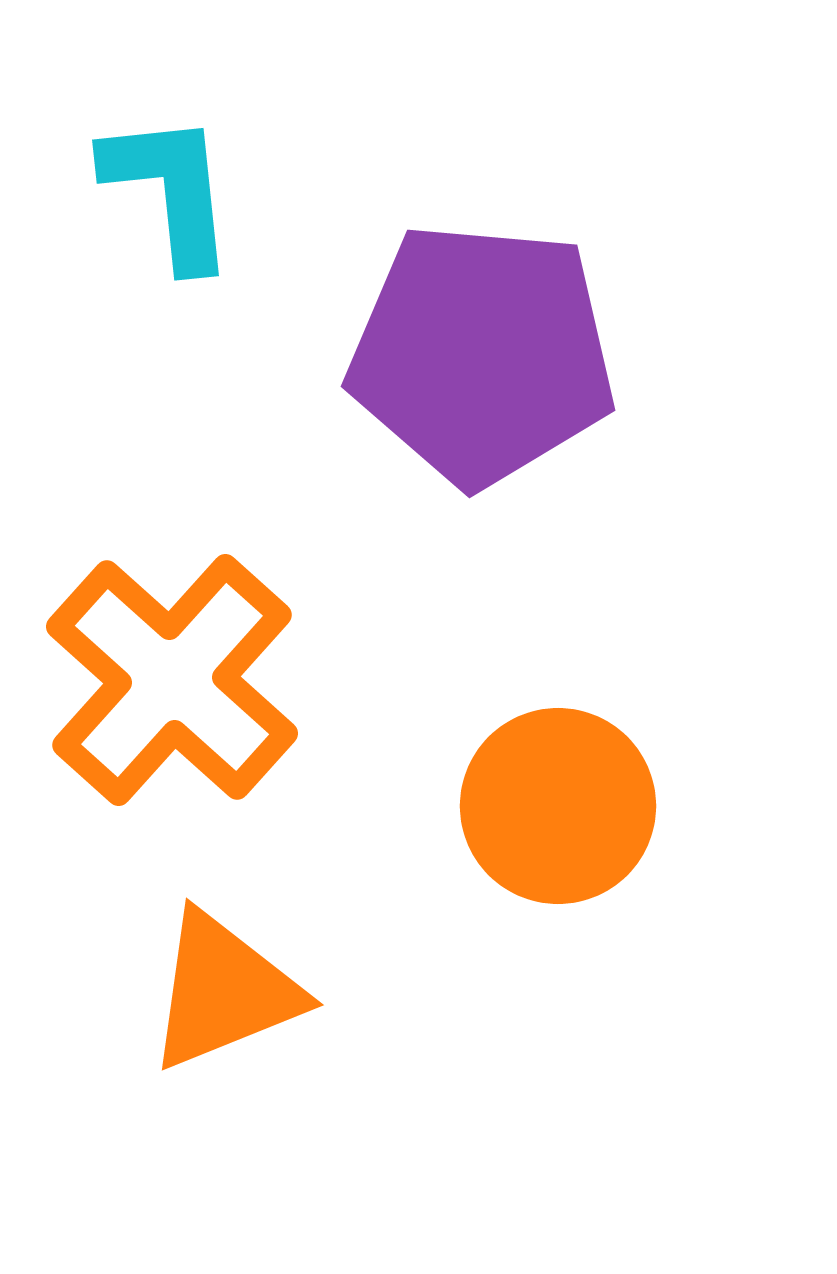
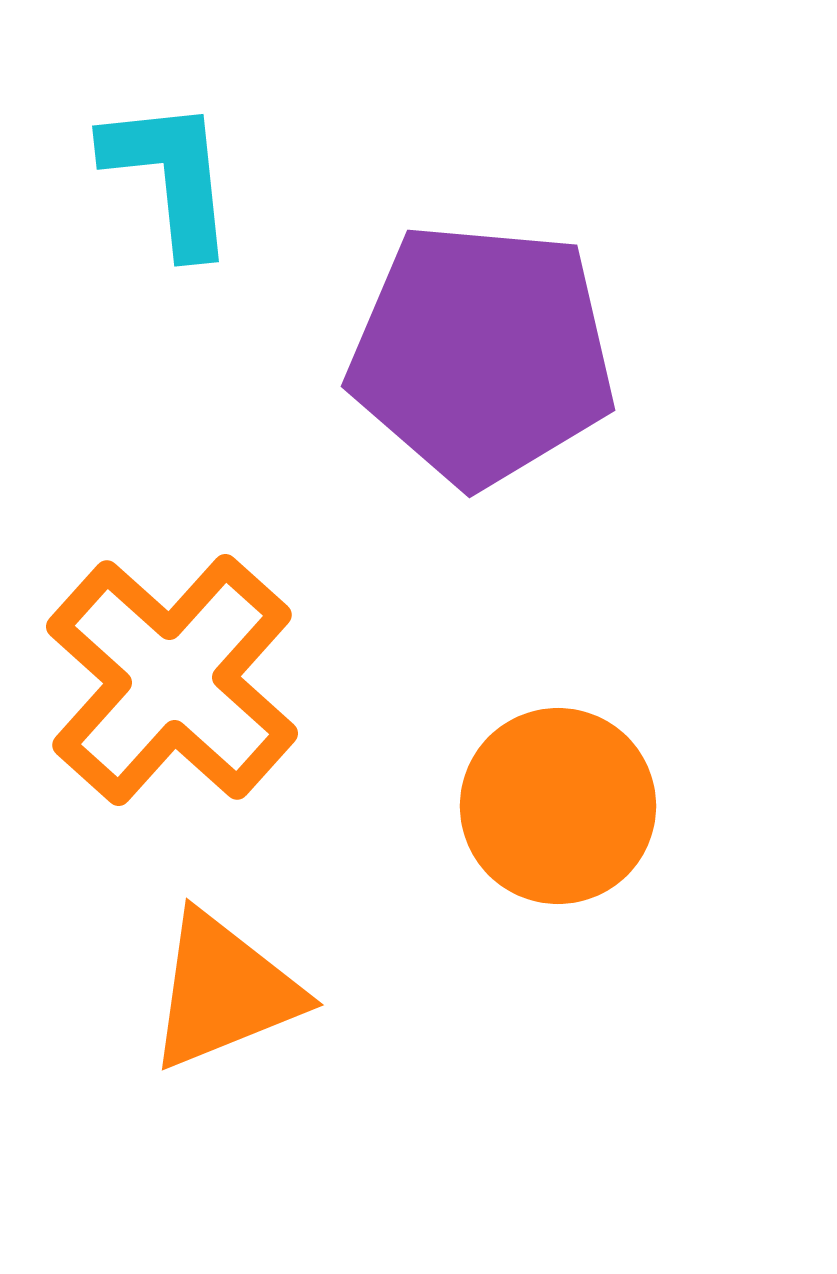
cyan L-shape: moved 14 px up
